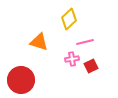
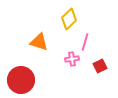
pink line: rotated 60 degrees counterclockwise
red square: moved 9 px right
